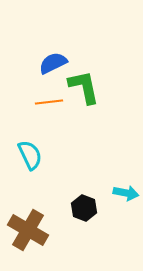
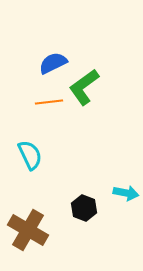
green L-shape: rotated 114 degrees counterclockwise
